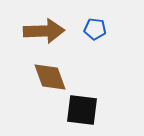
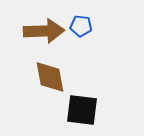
blue pentagon: moved 14 px left, 3 px up
brown diamond: rotated 9 degrees clockwise
